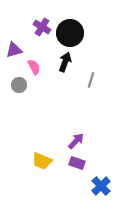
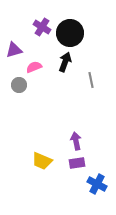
pink semicircle: rotated 84 degrees counterclockwise
gray line: rotated 28 degrees counterclockwise
purple arrow: rotated 54 degrees counterclockwise
purple rectangle: rotated 28 degrees counterclockwise
blue cross: moved 4 px left, 2 px up; rotated 18 degrees counterclockwise
